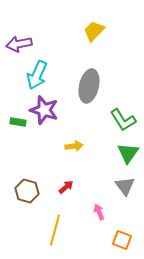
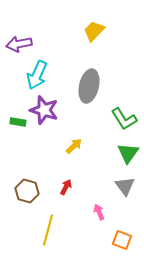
green L-shape: moved 1 px right, 1 px up
yellow arrow: rotated 36 degrees counterclockwise
red arrow: rotated 21 degrees counterclockwise
yellow line: moved 7 px left
